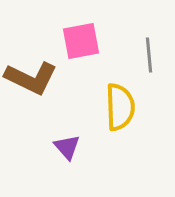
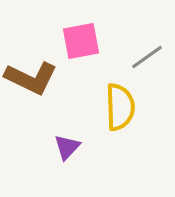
gray line: moved 2 px left, 2 px down; rotated 60 degrees clockwise
purple triangle: rotated 24 degrees clockwise
